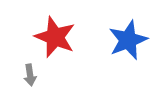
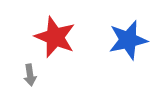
blue star: rotated 9 degrees clockwise
